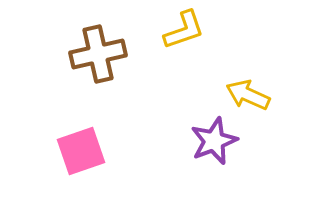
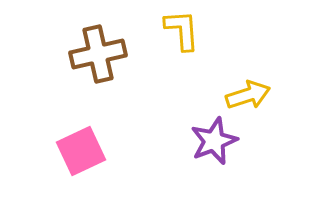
yellow L-shape: moved 2 px left; rotated 75 degrees counterclockwise
yellow arrow: rotated 138 degrees clockwise
pink square: rotated 6 degrees counterclockwise
